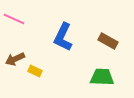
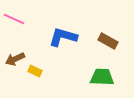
blue L-shape: rotated 80 degrees clockwise
